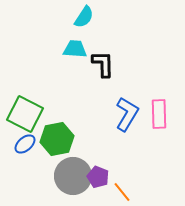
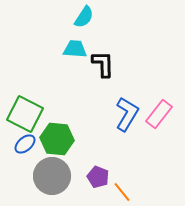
pink rectangle: rotated 40 degrees clockwise
green hexagon: rotated 16 degrees clockwise
gray circle: moved 21 px left
